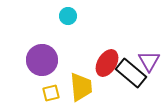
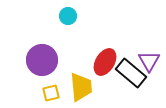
red ellipse: moved 2 px left, 1 px up
